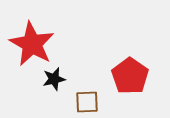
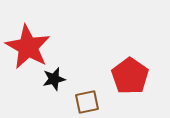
red star: moved 4 px left, 3 px down
brown square: rotated 10 degrees counterclockwise
